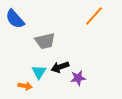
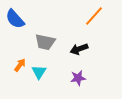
gray trapezoid: moved 1 px down; rotated 25 degrees clockwise
black arrow: moved 19 px right, 18 px up
orange arrow: moved 5 px left, 21 px up; rotated 64 degrees counterclockwise
